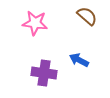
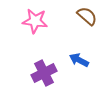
pink star: moved 2 px up
purple cross: rotated 35 degrees counterclockwise
